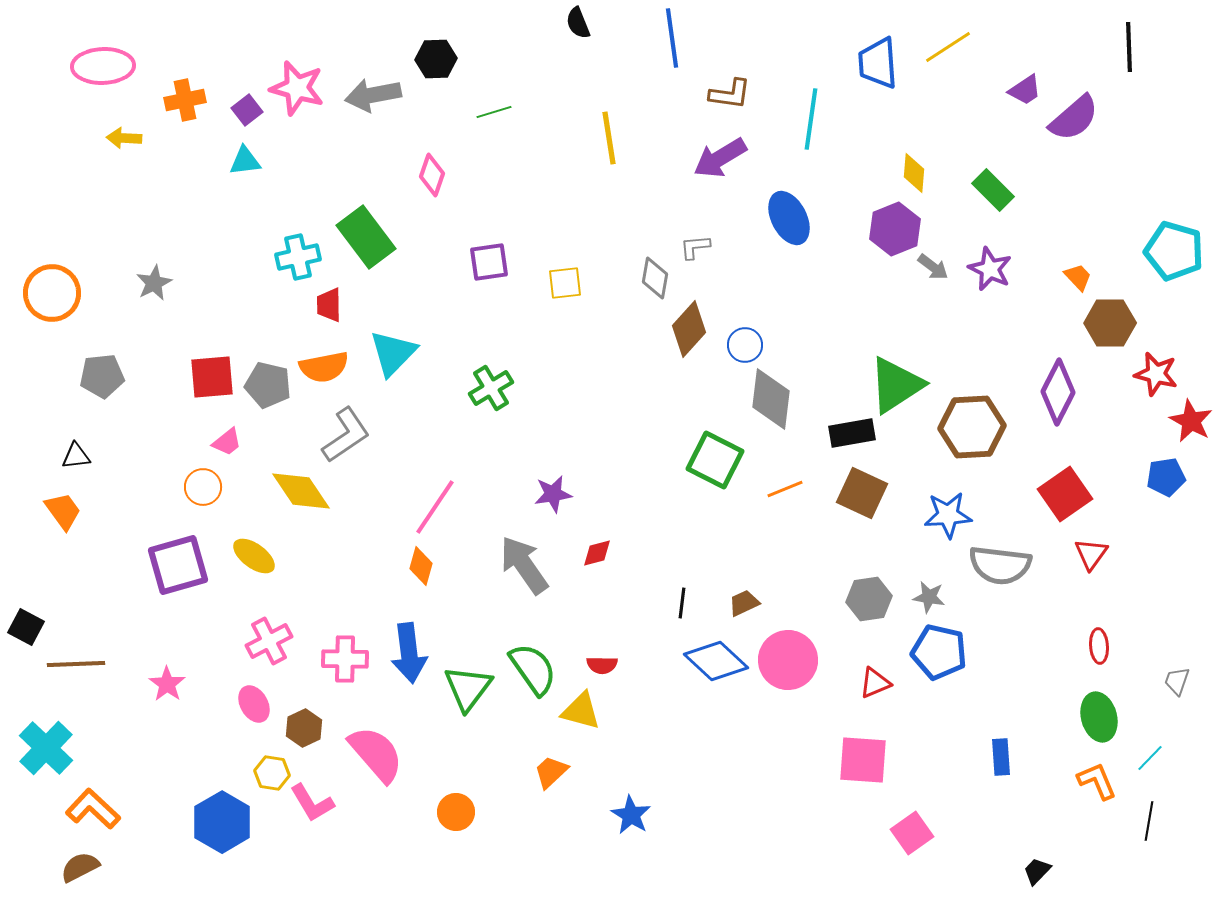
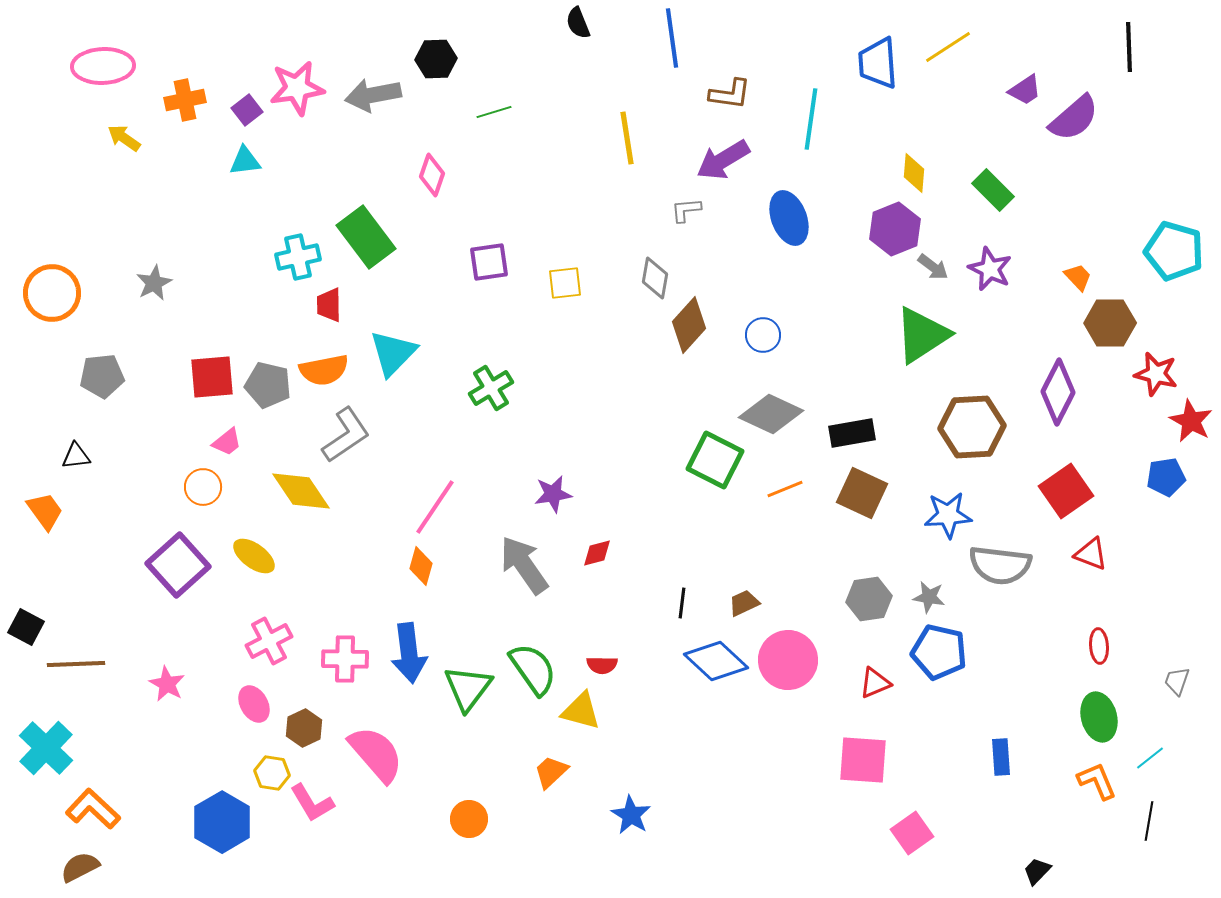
pink star at (297, 88): rotated 24 degrees counterclockwise
yellow arrow at (124, 138): rotated 32 degrees clockwise
yellow line at (609, 138): moved 18 px right
purple arrow at (720, 158): moved 3 px right, 2 px down
blue ellipse at (789, 218): rotated 6 degrees clockwise
gray L-shape at (695, 247): moved 9 px left, 37 px up
brown diamond at (689, 329): moved 4 px up
blue circle at (745, 345): moved 18 px right, 10 px up
orange semicircle at (324, 367): moved 3 px down
green triangle at (896, 385): moved 26 px right, 50 px up
gray diamond at (771, 399): moved 15 px down; rotated 72 degrees counterclockwise
red square at (1065, 494): moved 1 px right, 3 px up
orange trapezoid at (63, 511): moved 18 px left
red triangle at (1091, 554): rotated 45 degrees counterclockwise
purple square at (178, 565): rotated 26 degrees counterclockwise
pink star at (167, 684): rotated 6 degrees counterclockwise
cyan line at (1150, 758): rotated 8 degrees clockwise
orange circle at (456, 812): moved 13 px right, 7 px down
